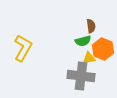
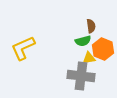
yellow L-shape: rotated 144 degrees counterclockwise
